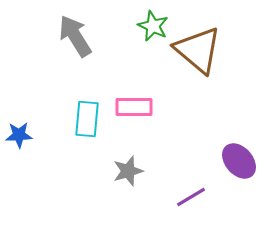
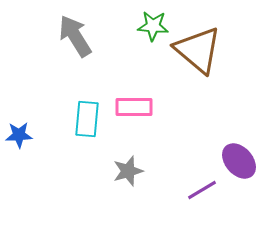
green star: rotated 20 degrees counterclockwise
purple line: moved 11 px right, 7 px up
